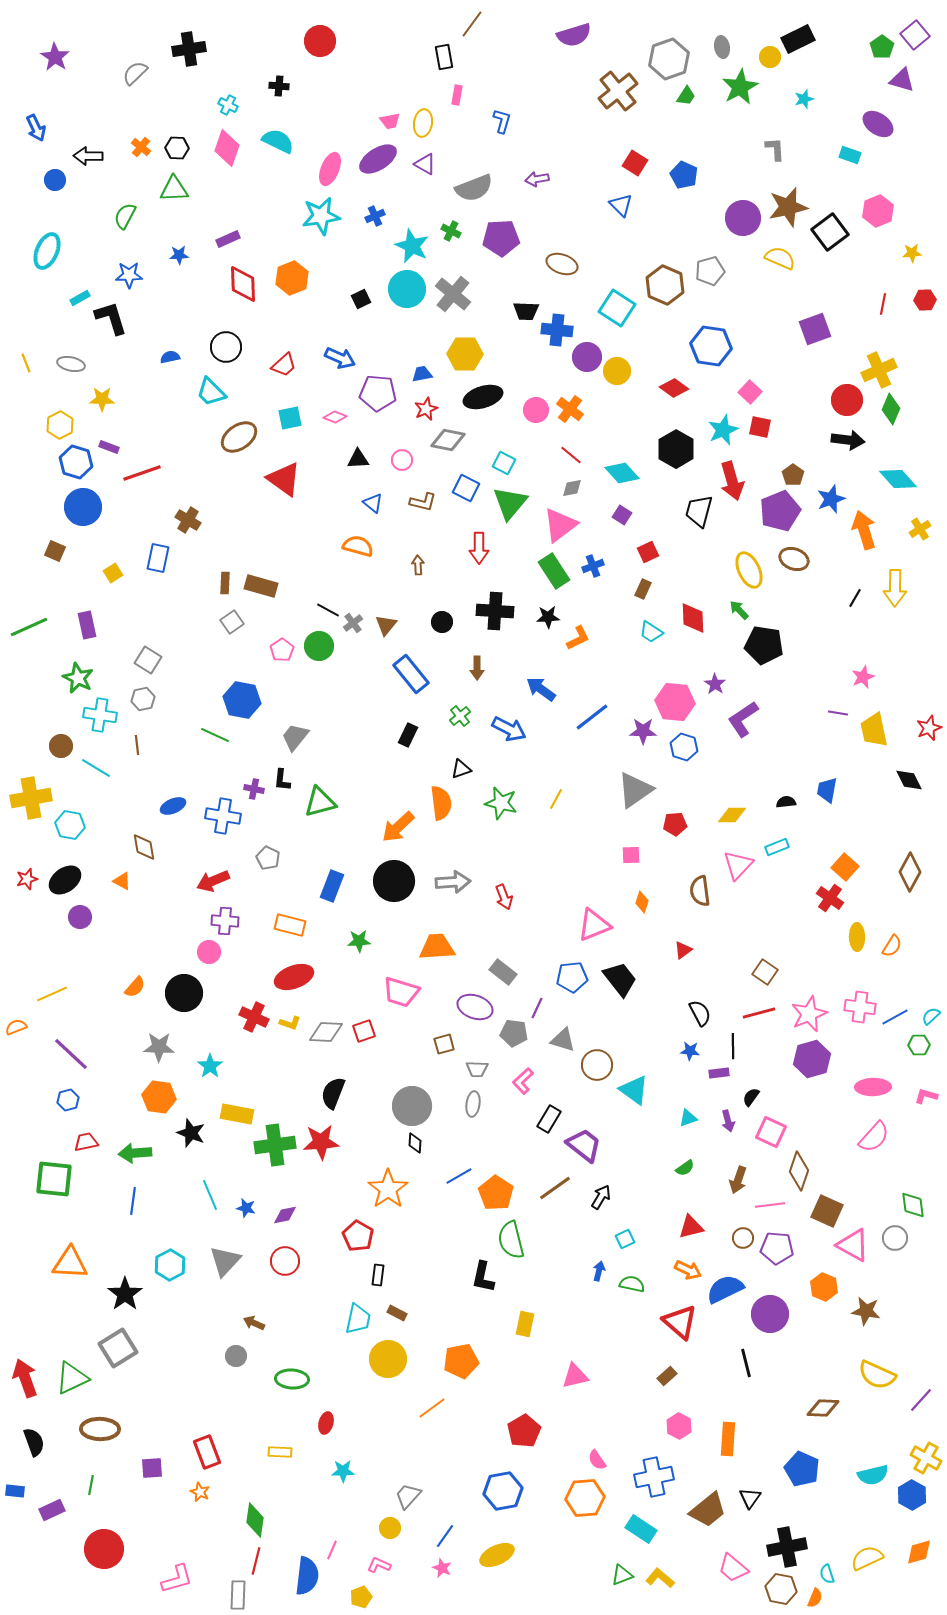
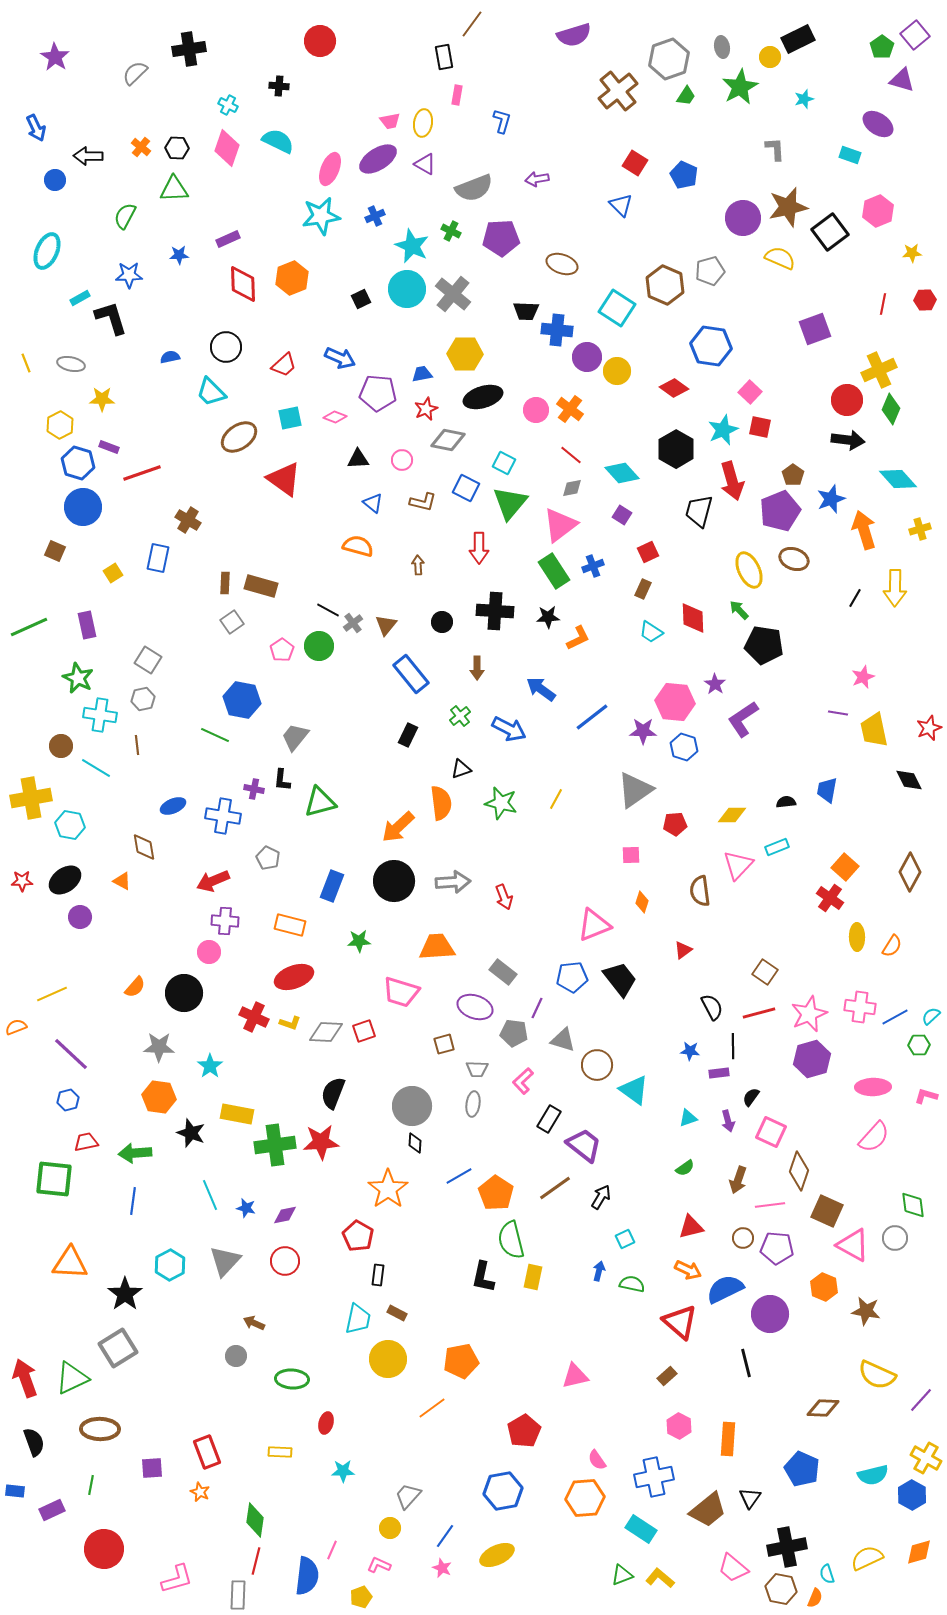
blue hexagon at (76, 462): moved 2 px right, 1 px down
yellow cross at (920, 529): rotated 15 degrees clockwise
red star at (27, 879): moved 5 px left, 2 px down; rotated 15 degrees clockwise
black semicircle at (700, 1013): moved 12 px right, 6 px up
yellow rectangle at (525, 1324): moved 8 px right, 47 px up
